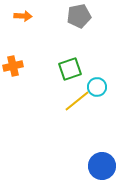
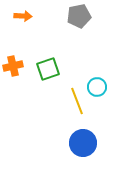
green square: moved 22 px left
yellow line: rotated 72 degrees counterclockwise
blue circle: moved 19 px left, 23 px up
